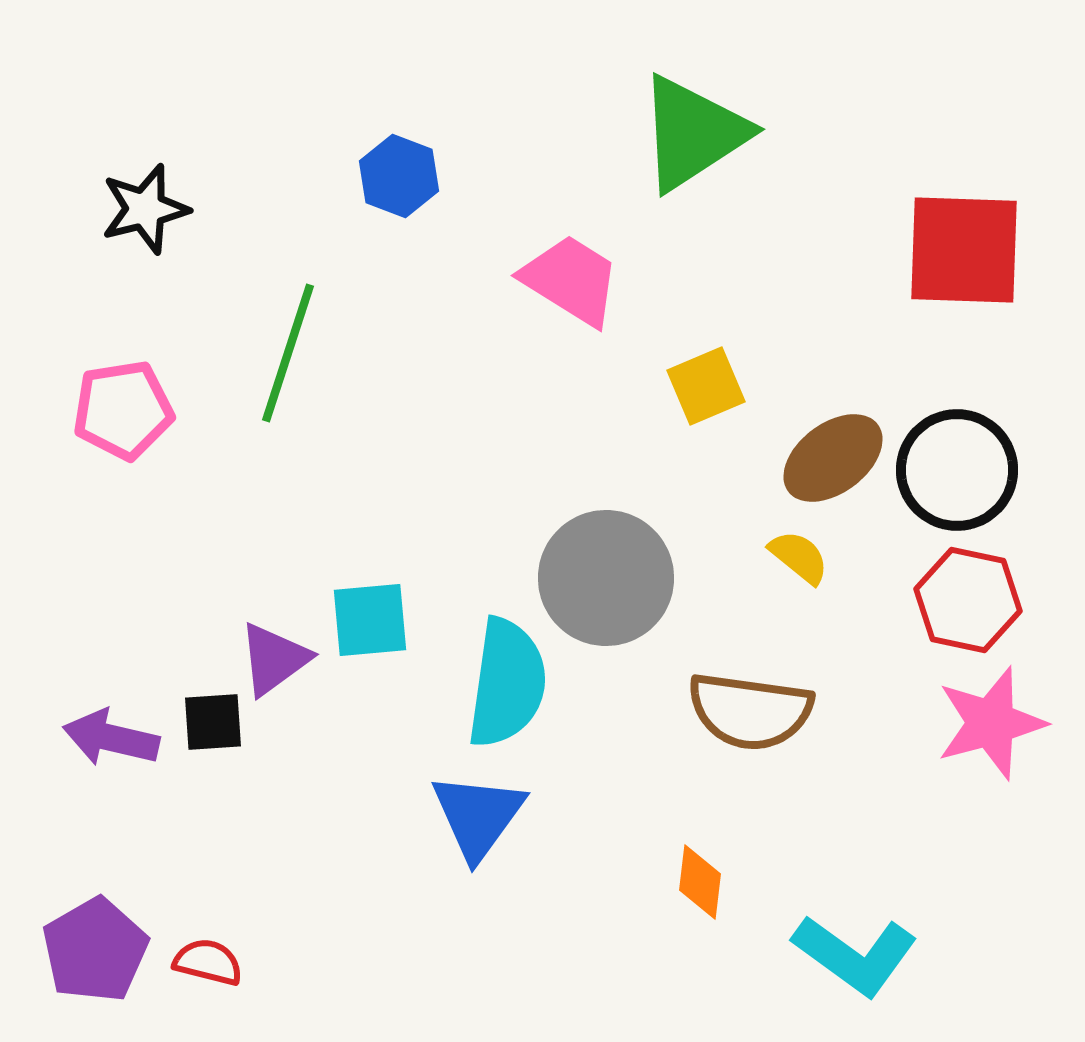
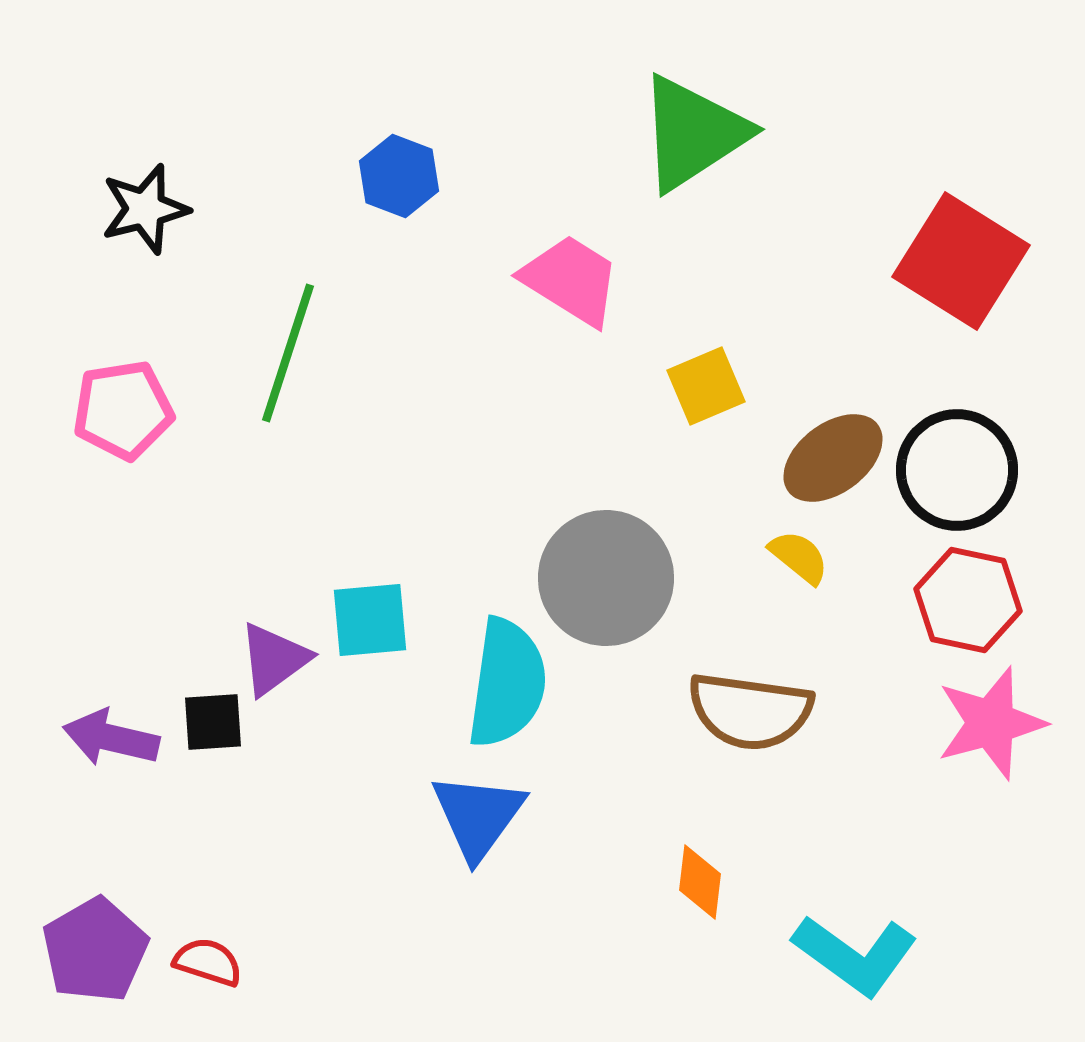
red square: moved 3 px left, 11 px down; rotated 30 degrees clockwise
red semicircle: rotated 4 degrees clockwise
